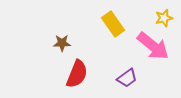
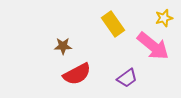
brown star: moved 1 px right, 3 px down
red semicircle: rotated 40 degrees clockwise
